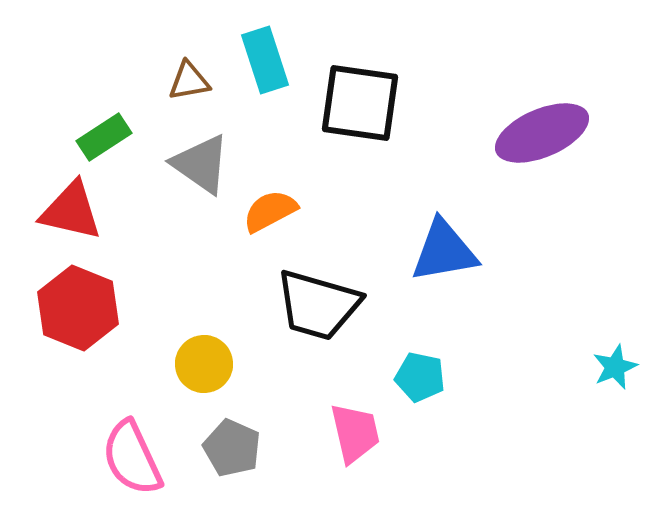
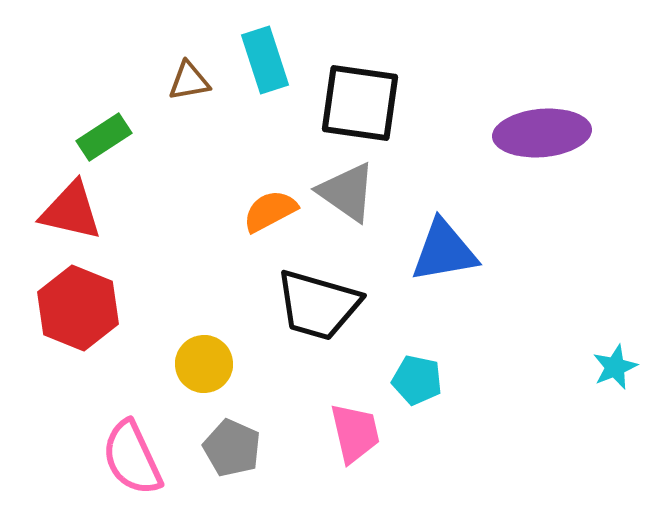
purple ellipse: rotated 18 degrees clockwise
gray triangle: moved 146 px right, 28 px down
cyan pentagon: moved 3 px left, 3 px down
